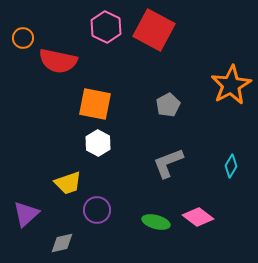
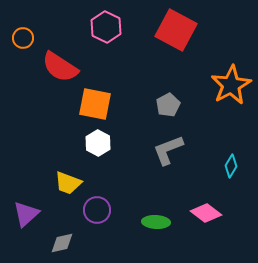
red square: moved 22 px right
red semicircle: moved 2 px right, 6 px down; rotated 21 degrees clockwise
gray L-shape: moved 13 px up
yellow trapezoid: rotated 40 degrees clockwise
pink diamond: moved 8 px right, 4 px up
green ellipse: rotated 12 degrees counterclockwise
